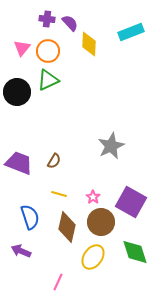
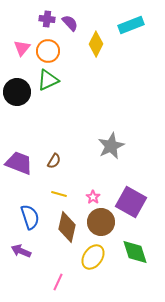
cyan rectangle: moved 7 px up
yellow diamond: moved 7 px right; rotated 25 degrees clockwise
